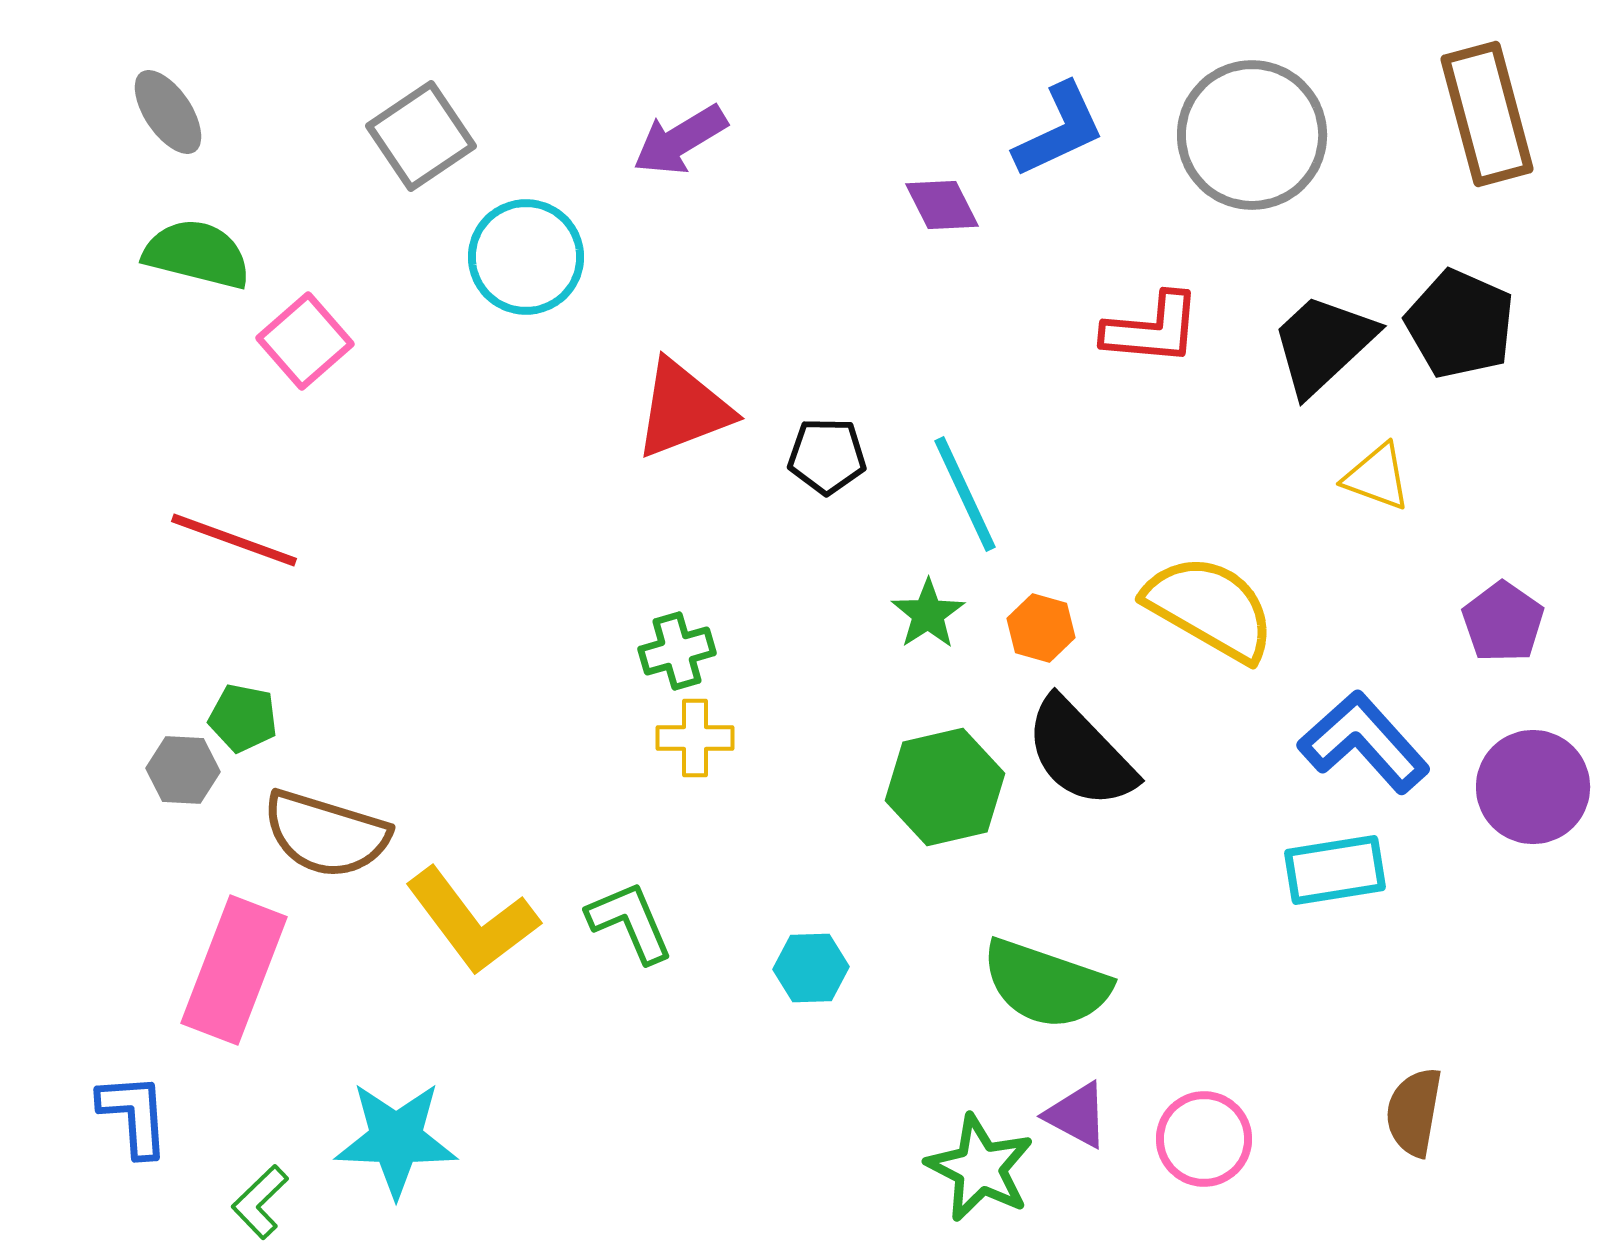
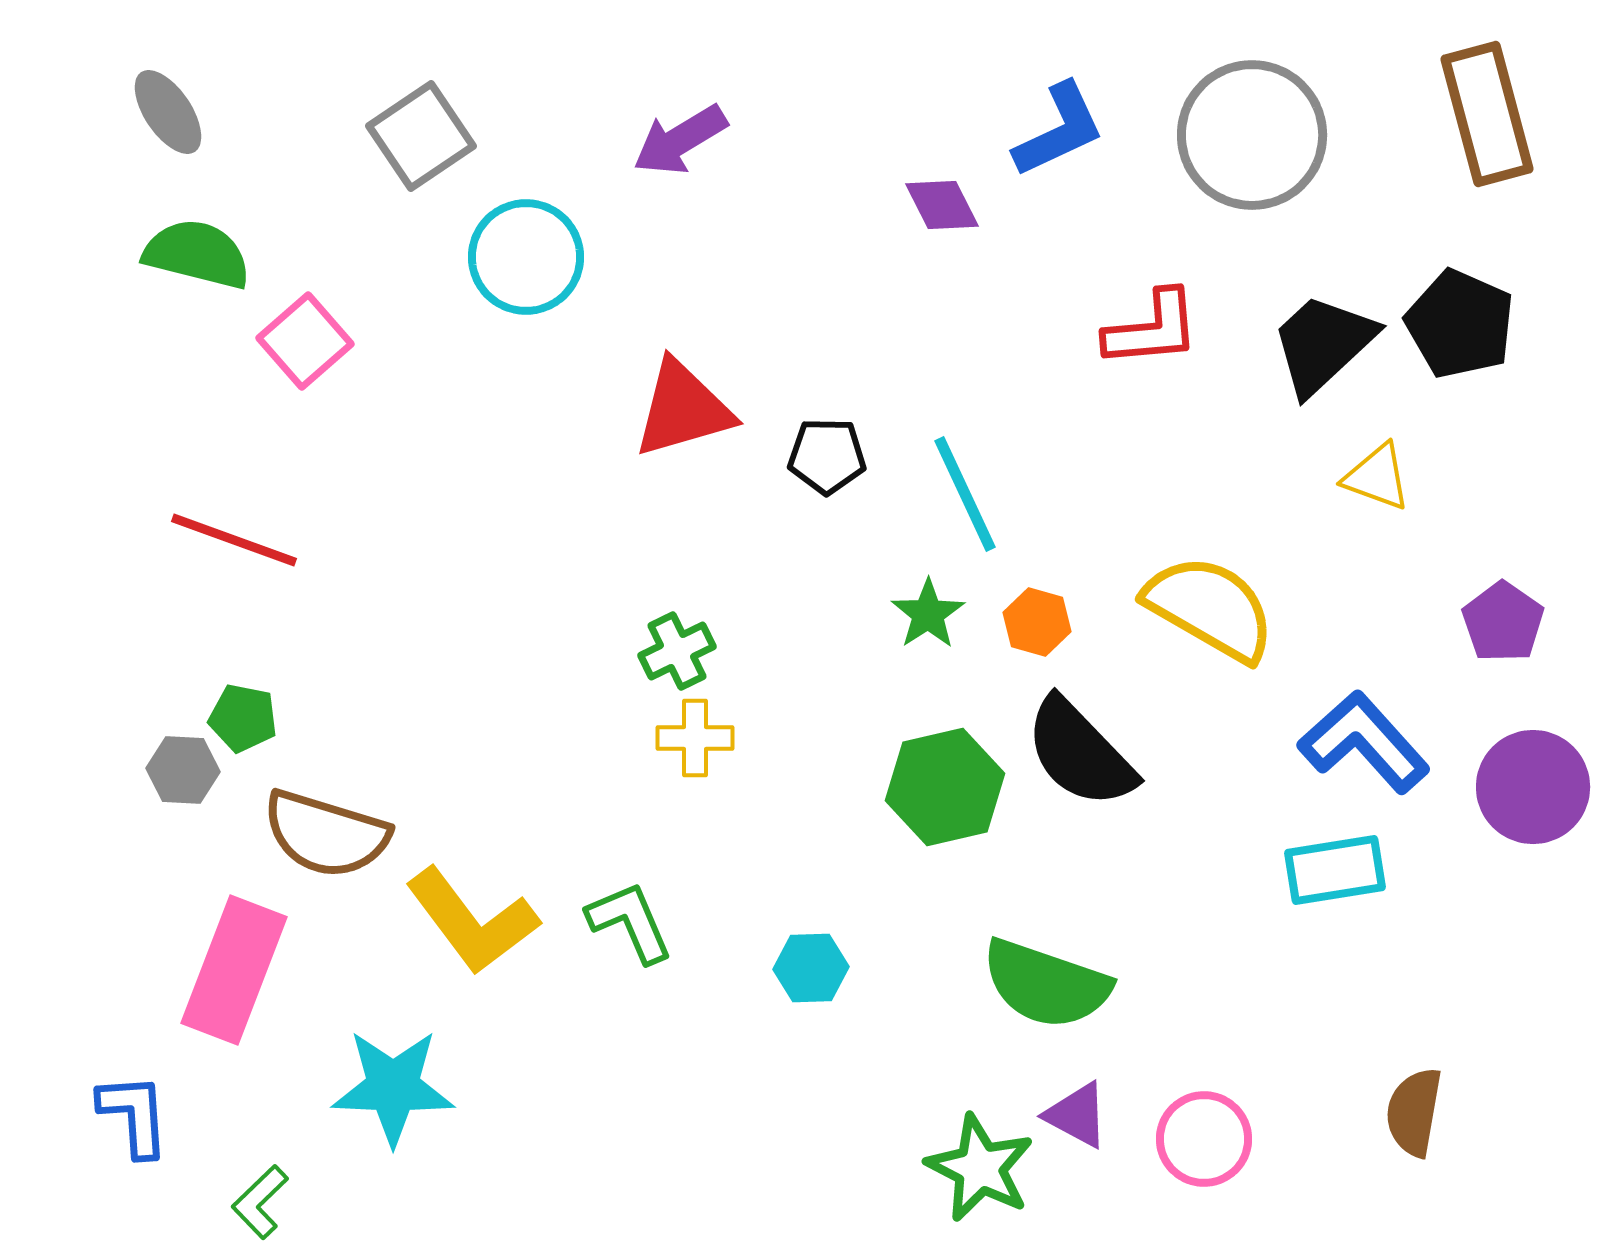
red L-shape at (1152, 329): rotated 10 degrees counterclockwise
red triangle at (683, 409): rotated 5 degrees clockwise
orange hexagon at (1041, 628): moved 4 px left, 6 px up
green cross at (677, 651): rotated 10 degrees counterclockwise
cyan star at (396, 1139): moved 3 px left, 52 px up
